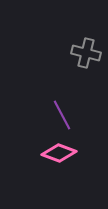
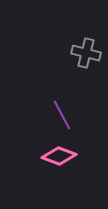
pink diamond: moved 3 px down
